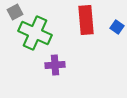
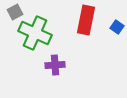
red rectangle: rotated 16 degrees clockwise
